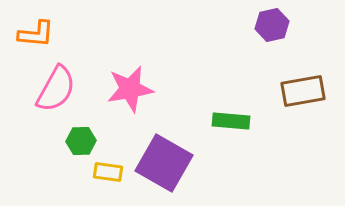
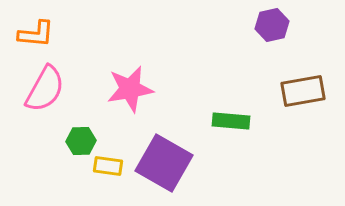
pink semicircle: moved 11 px left
yellow rectangle: moved 6 px up
